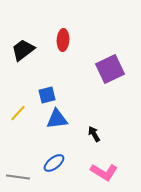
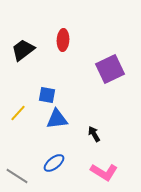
blue square: rotated 24 degrees clockwise
gray line: moved 1 px left, 1 px up; rotated 25 degrees clockwise
